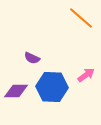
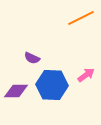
orange line: rotated 68 degrees counterclockwise
blue hexagon: moved 2 px up
